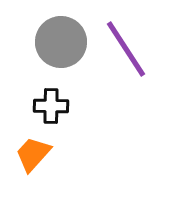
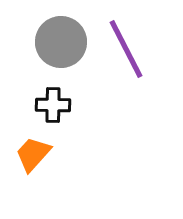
purple line: rotated 6 degrees clockwise
black cross: moved 2 px right, 1 px up
